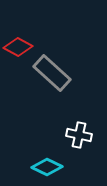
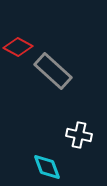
gray rectangle: moved 1 px right, 2 px up
cyan diamond: rotated 44 degrees clockwise
